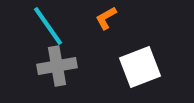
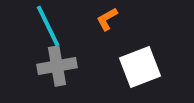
orange L-shape: moved 1 px right, 1 px down
cyan line: rotated 9 degrees clockwise
